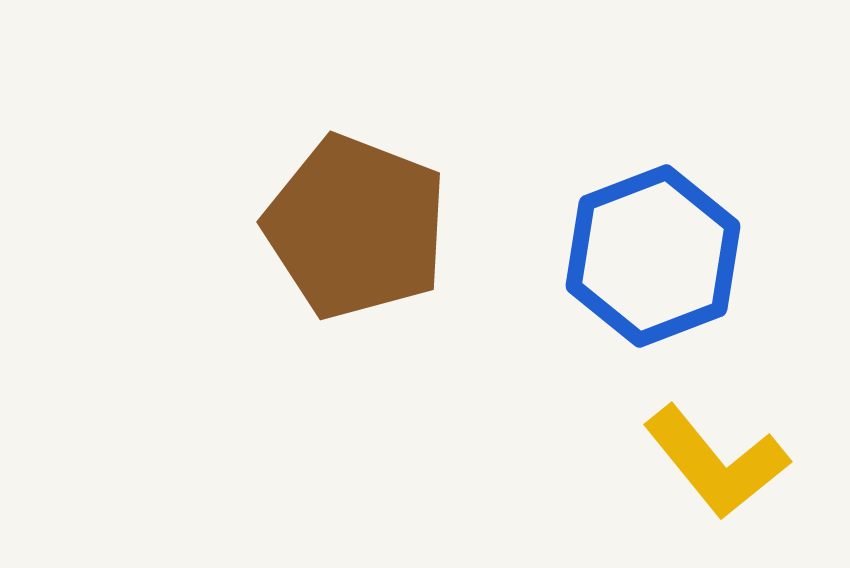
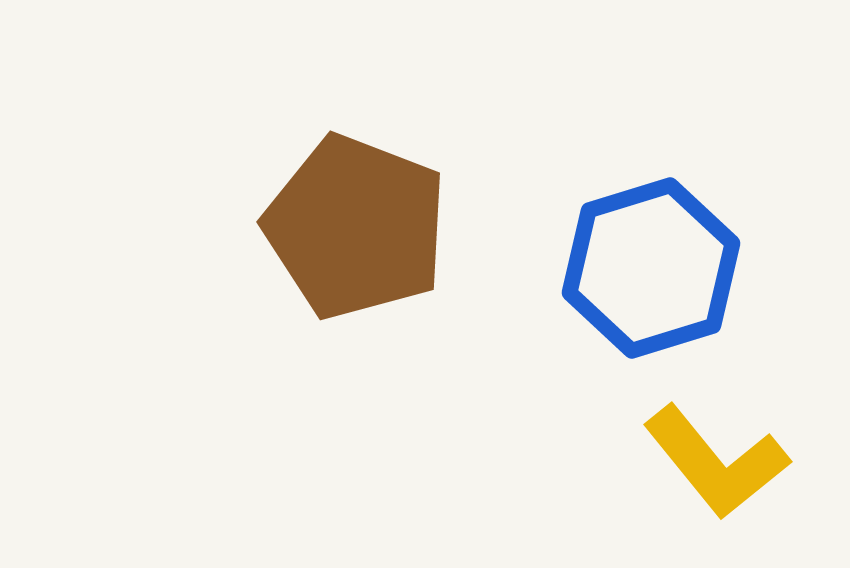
blue hexagon: moved 2 px left, 12 px down; rotated 4 degrees clockwise
